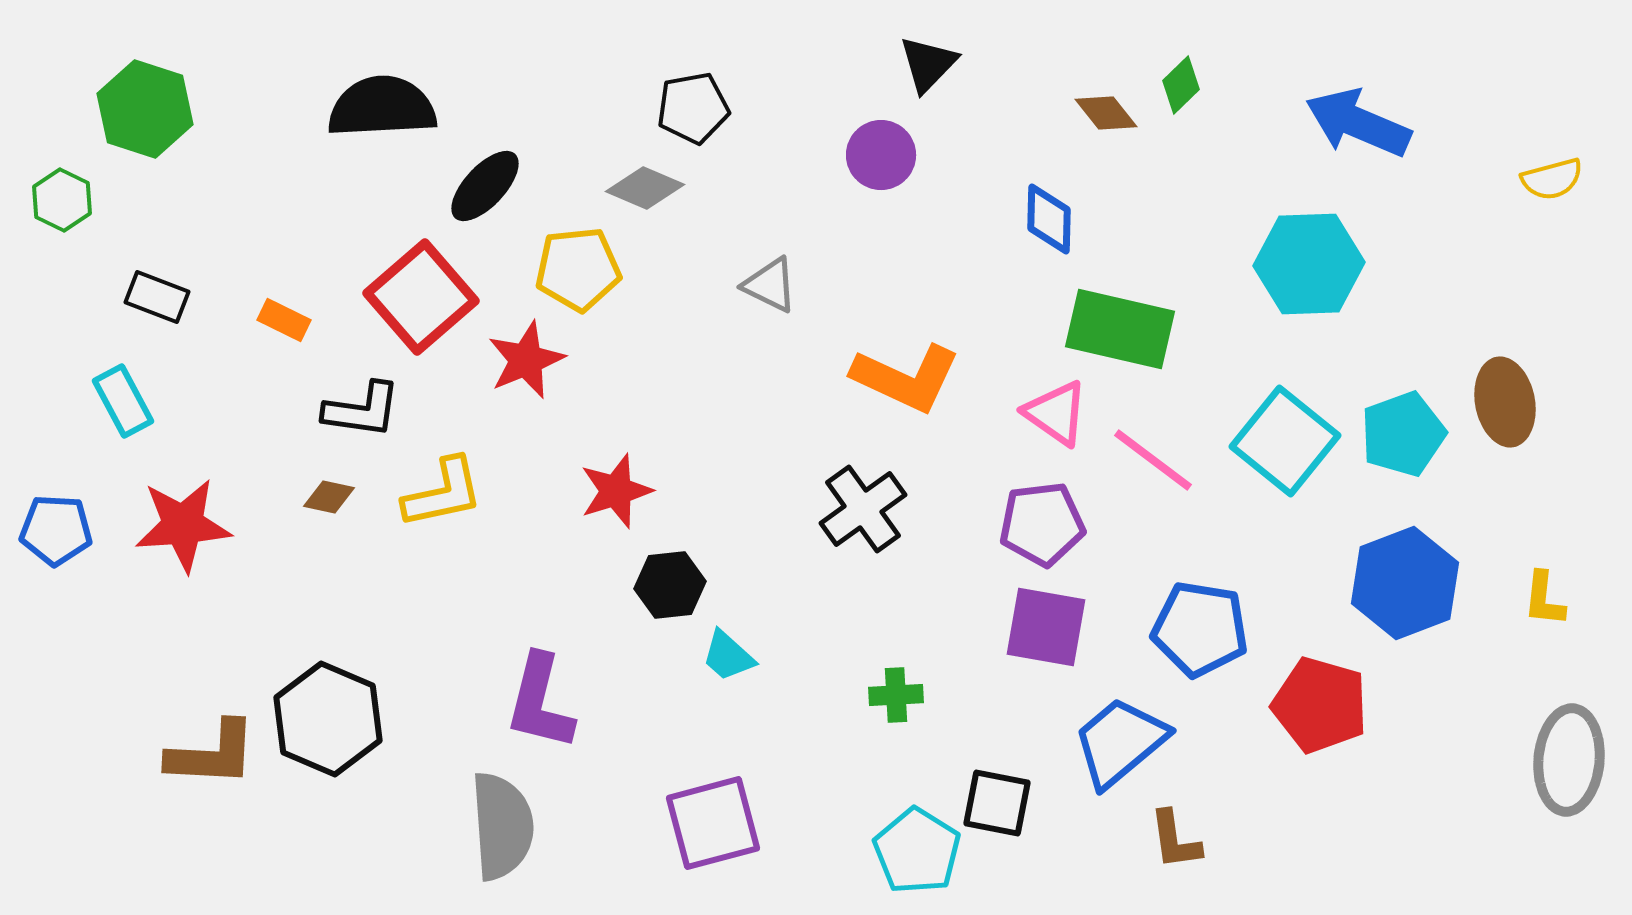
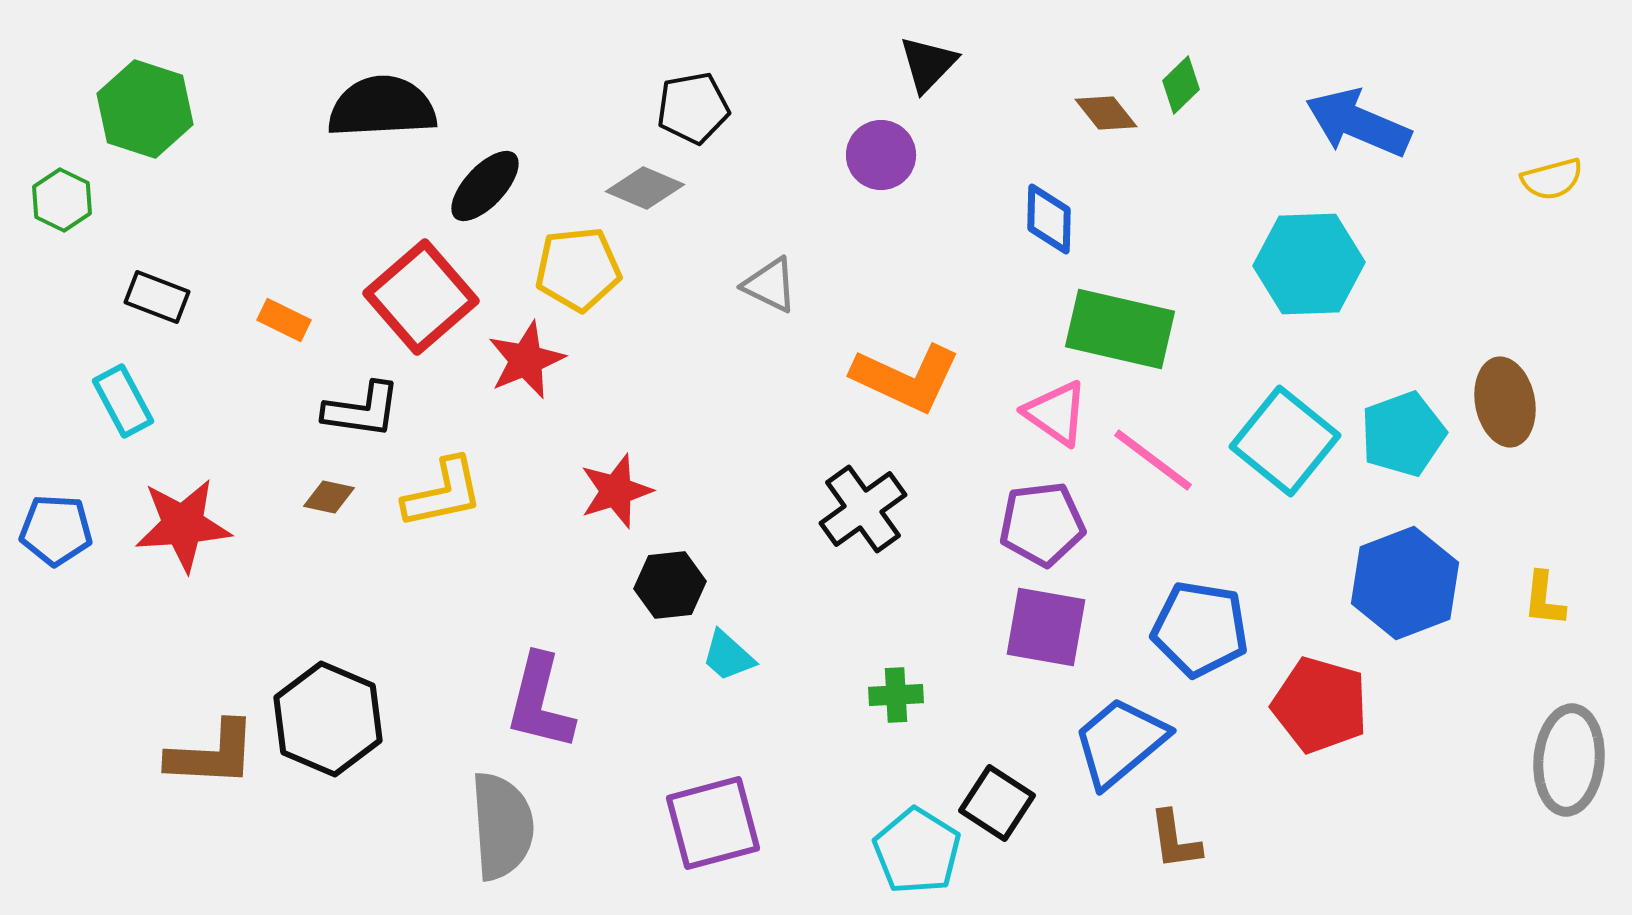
black square at (997, 803): rotated 22 degrees clockwise
